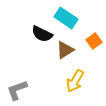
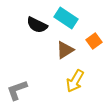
black semicircle: moved 5 px left, 9 px up
